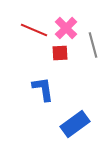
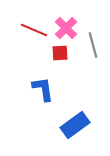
blue rectangle: moved 1 px down
